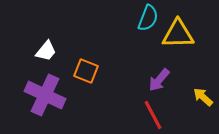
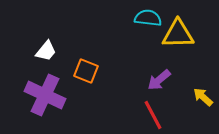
cyan semicircle: rotated 104 degrees counterclockwise
purple arrow: rotated 10 degrees clockwise
